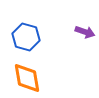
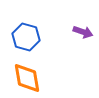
purple arrow: moved 2 px left
